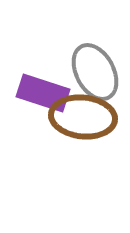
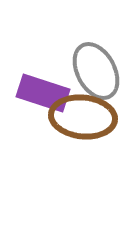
gray ellipse: moved 1 px right, 1 px up
